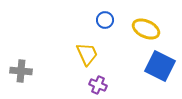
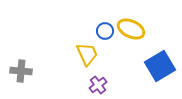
blue circle: moved 11 px down
yellow ellipse: moved 15 px left
blue square: rotated 32 degrees clockwise
purple cross: rotated 30 degrees clockwise
